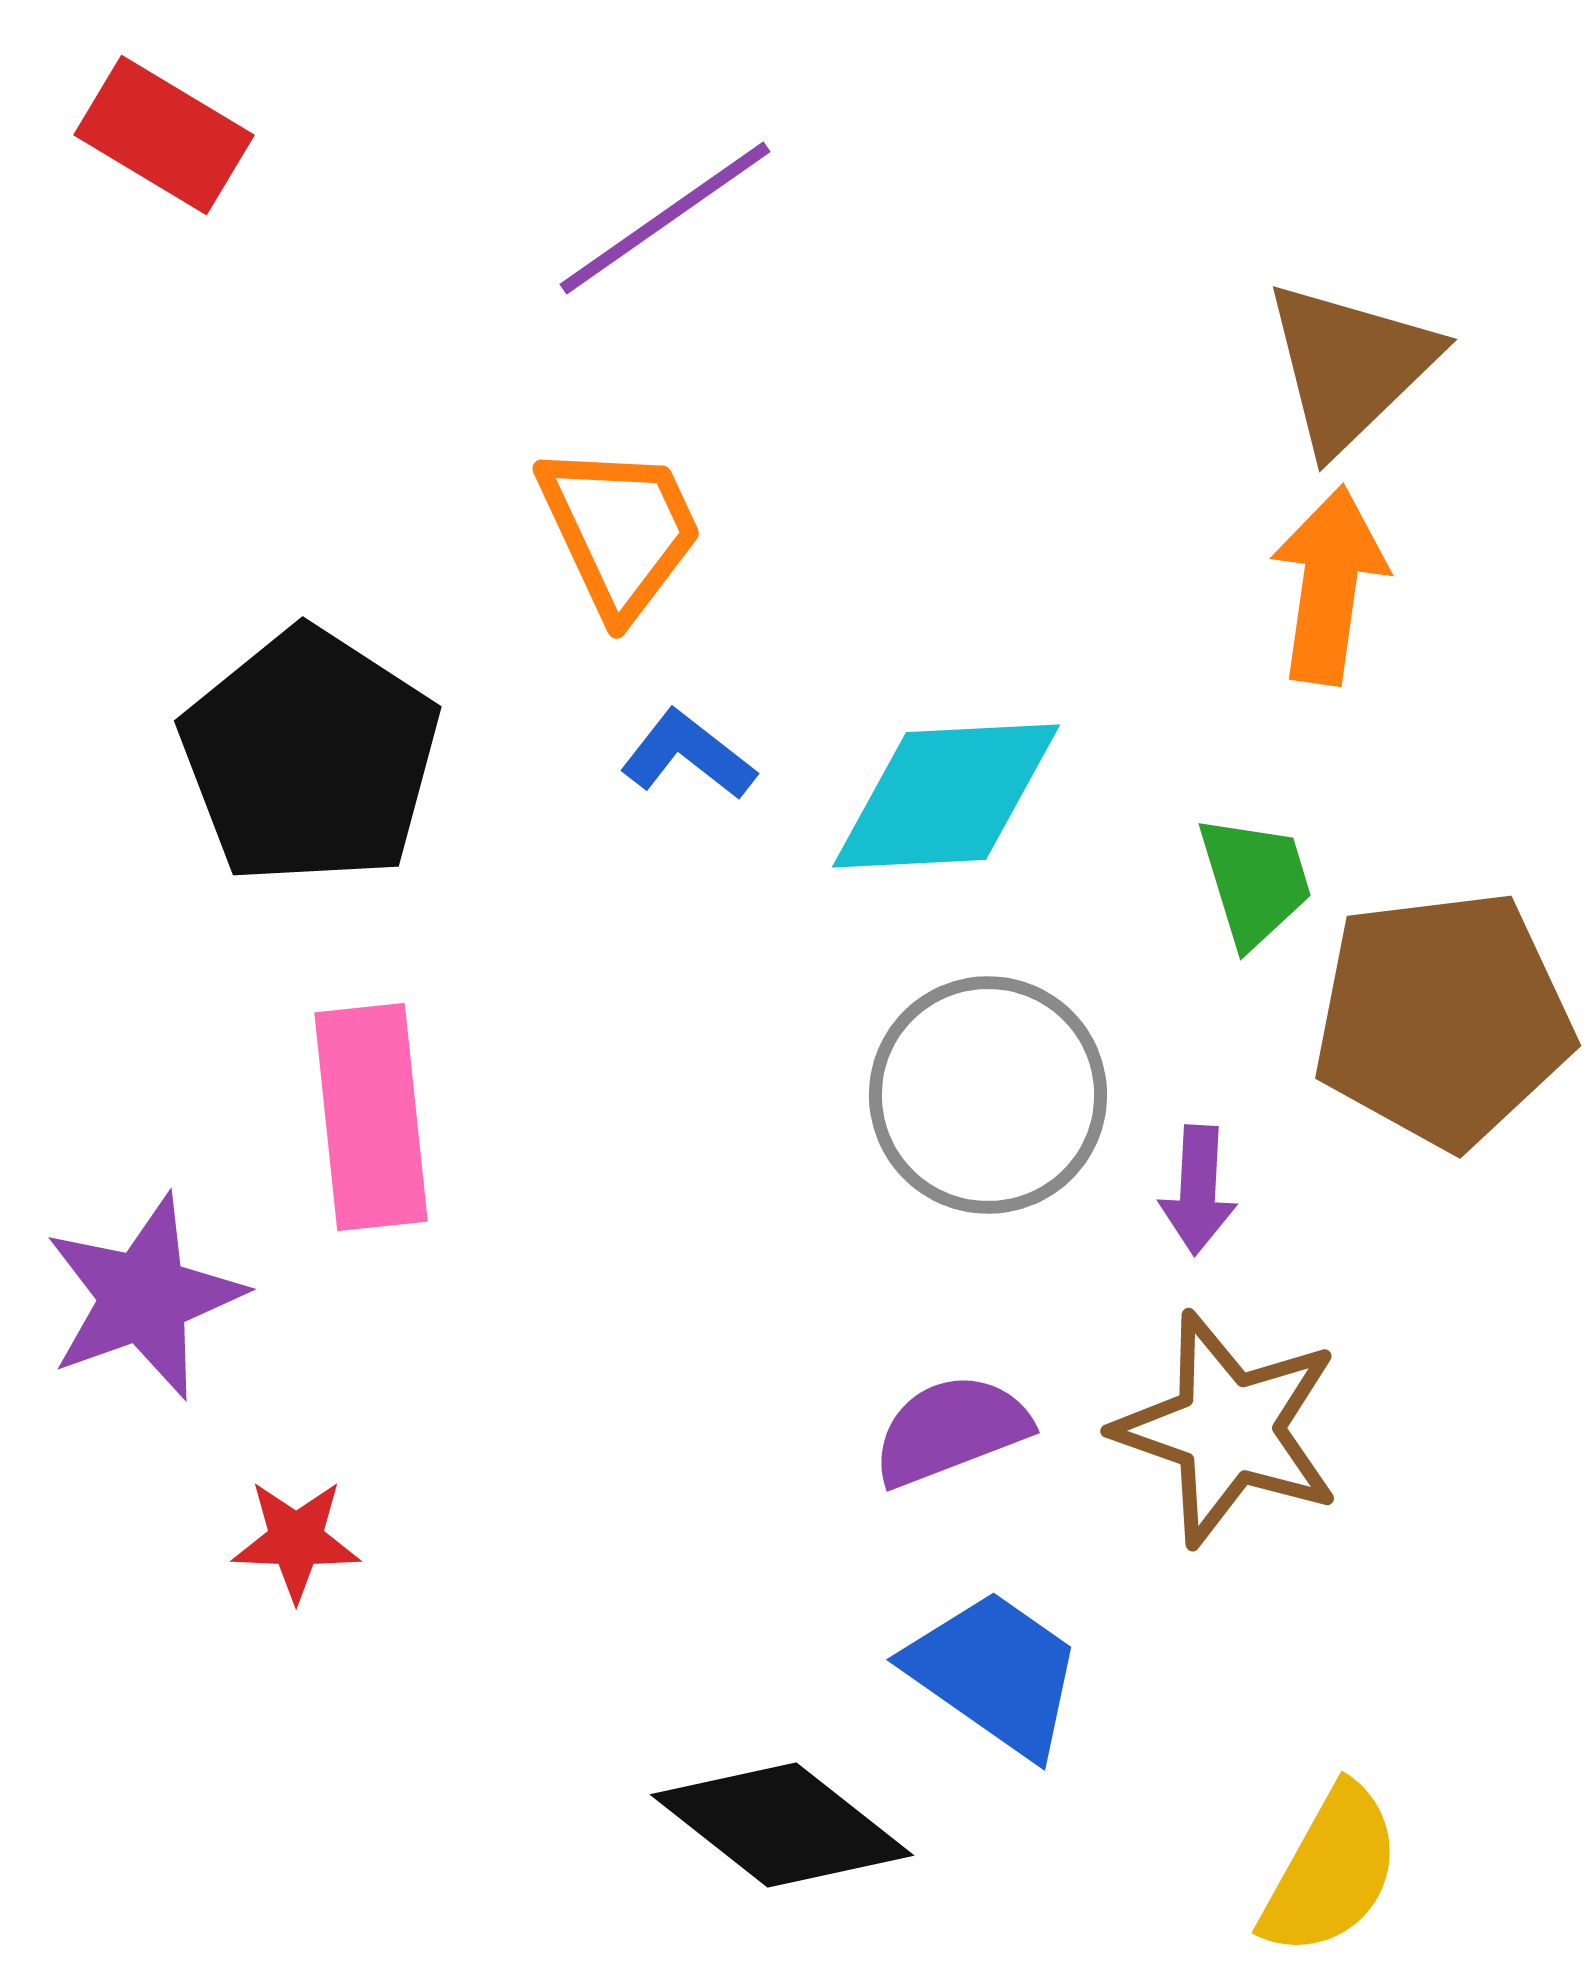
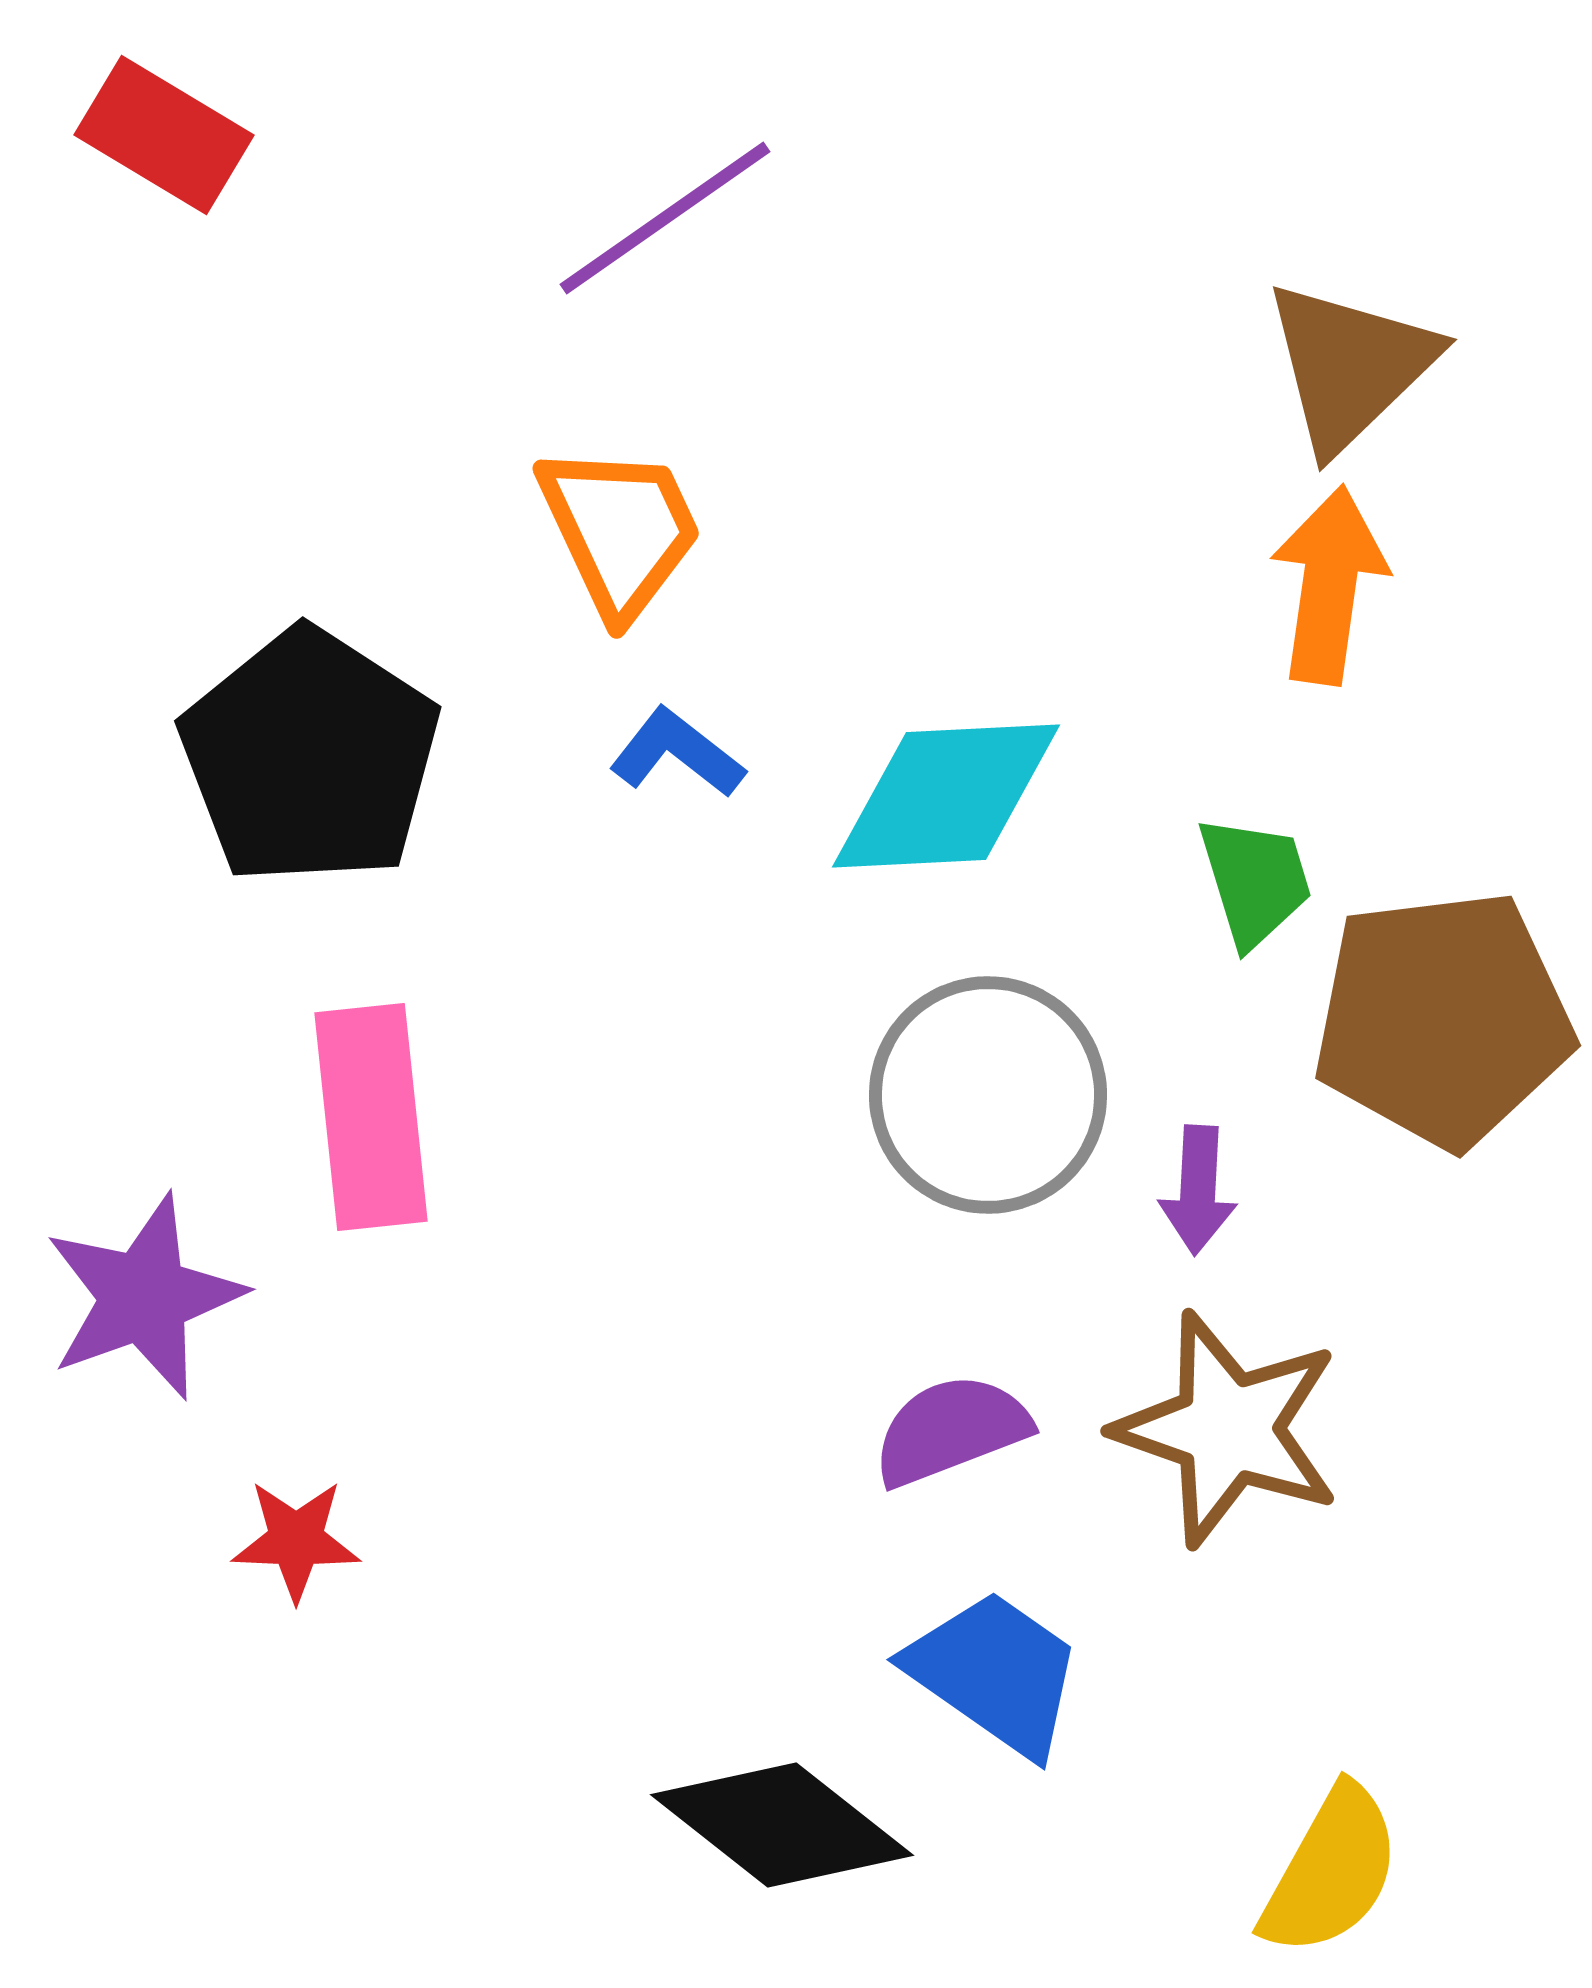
blue L-shape: moved 11 px left, 2 px up
